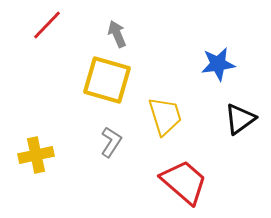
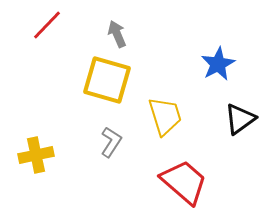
blue star: rotated 20 degrees counterclockwise
